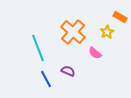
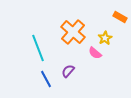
yellow star: moved 2 px left, 6 px down
purple semicircle: rotated 72 degrees counterclockwise
